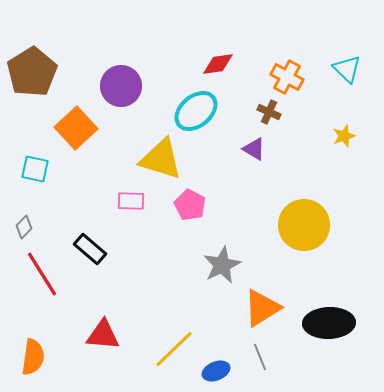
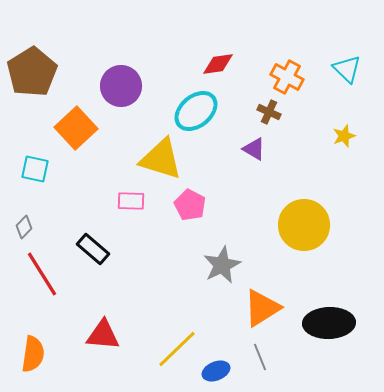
black rectangle: moved 3 px right
yellow line: moved 3 px right
orange semicircle: moved 3 px up
